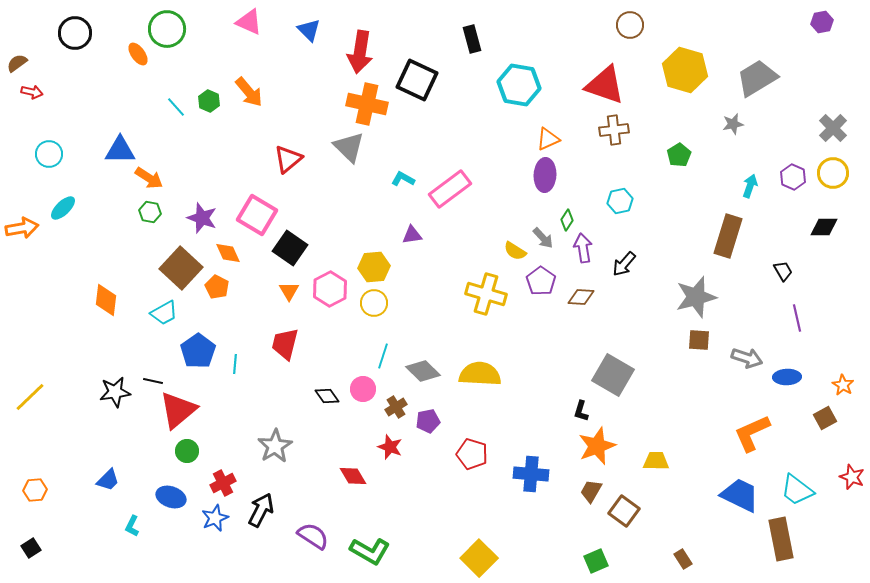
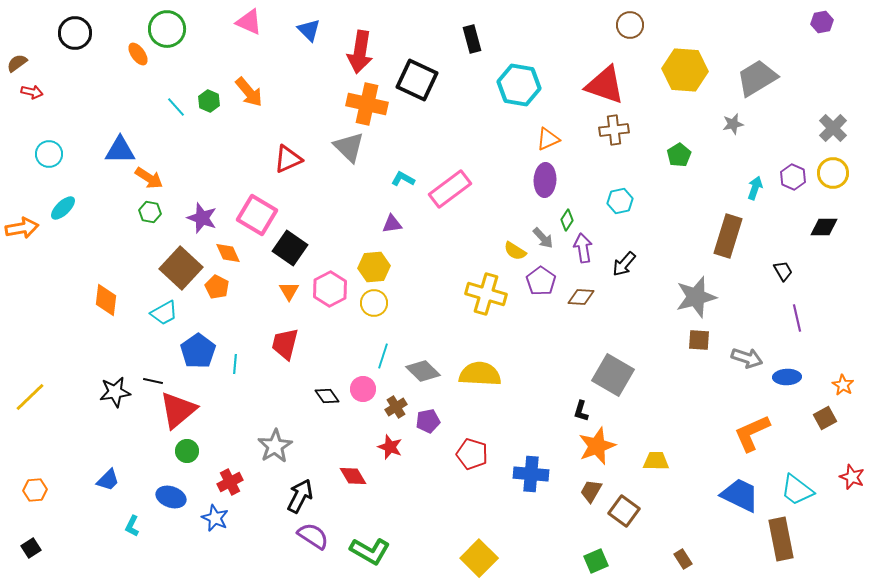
yellow hexagon at (685, 70): rotated 12 degrees counterclockwise
red triangle at (288, 159): rotated 16 degrees clockwise
purple ellipse at (545, 175): moved 5 px down
cyan arrow at (750, 186): moved 5 px right, 2 px down
purple triangle at (412, 235): moved 20 px left, 11 px up
red cross at (223, 483): moved 7 px right, 1 px up
black arrow at (261, 510): moved 39 px right, 14 px up
blue star at (215, 518): rotated 24 degrees counterclockwise
